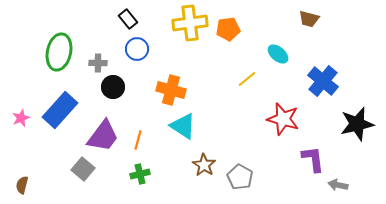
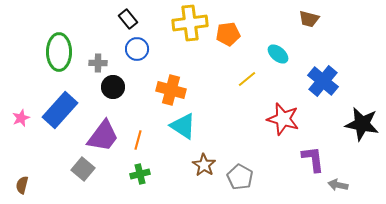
orange pentagon: moved 5 px down
green ellipse: rotated 12 degrees counterclockwise
black star: moved 5 px right; rotated 24 degrees clockwise
